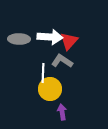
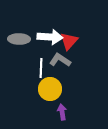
gray L-shape: moved 2 px left, 1 px up
white line: moved 2 px left, 5 px up
